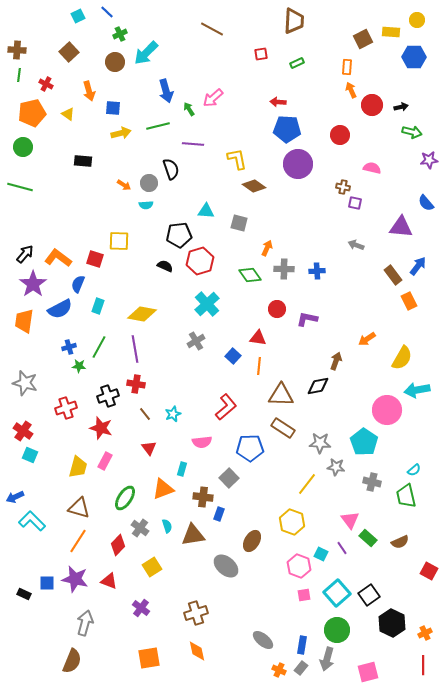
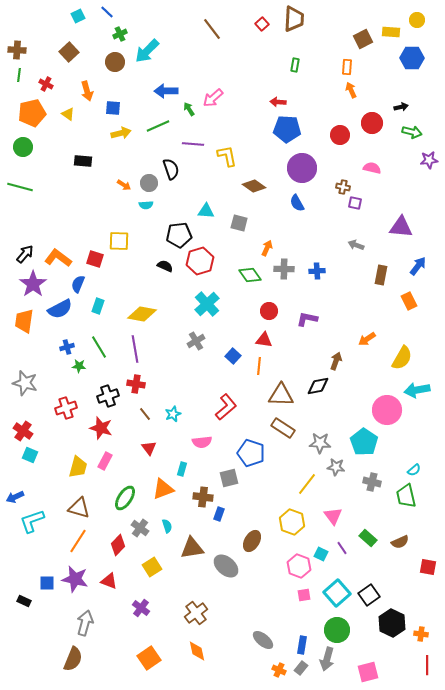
brown trapezoid at (294, 21): moved 2 px up
brown line at (212, 29): rotated 25 degrees clockwise
cyan arrow at (146, 53): moved 1 px right, 2 px up
red square at (261, 54): moved 1 px right, 30 px up; rotated 32 degrees counterclockwise
blue hexagon at (414, 57): moved 2 px left, 1 px down
green rectangle at (297, 63): moved 2 px left, 2 px down; rotated 56 degrees counterclockwise
orange arrow at (89, 91): moved 2 px left
blue arrow at (166, 91): rotated 105 degrees clockwise
red circle at (372, 105): moved 18 px down
green line at (158, 126): rotated 10 degrees counterclockwise
yellow L-shape at (237, 159): moved 10 px left, 3 px up
purple circle at (298, 164): moved 4 px right, 4 px down
blue semicircle at (426, 203): moved 129 px left; rotated 12 degrees clockwise
brown rectangle at (393, 275): moved 12 px left; rotated 48 degrees clockwise
red circle at (277, 309): moved 8 px left, 2 px down
red triangle at (258, 338): moved 6 px right, 2 px down
blue cross at (69, 347): moved 2 px left
green line at (99, 347): rotated 60 degrees counterclockwise
blue pentagon at (250, 448): moved 1 px right, 5 px down; rotated 20 degrees clockwise
gray square at (229, 478): rotated 30 degrees clockwise
pink triangle at (350, 520): moved 17 px left, 4 px up
cyan L-shape at (32, 521): rotated 64 degrees counterclockwise
brown triangle at (193, 535): moved 1 px left, 13 px down
red square at (429, 571): moved 1 px left, 4 px up; rotated 18 degrees counterclockwise
black rectangle at (24, 594): moved 7 px down
brown cross at (196, 613): rotated 20 degrees counterclockwise
orange cross at (425, 633): moved 4 px left, 1 px down; rotated 32 degrees clockwise
orange square at (149, 658): rotated 25 degrees counterclockwise
brown semicircle at (72, 661): moved 1 px right, 2 px up
red line at (423, 665): moved 4 px right
